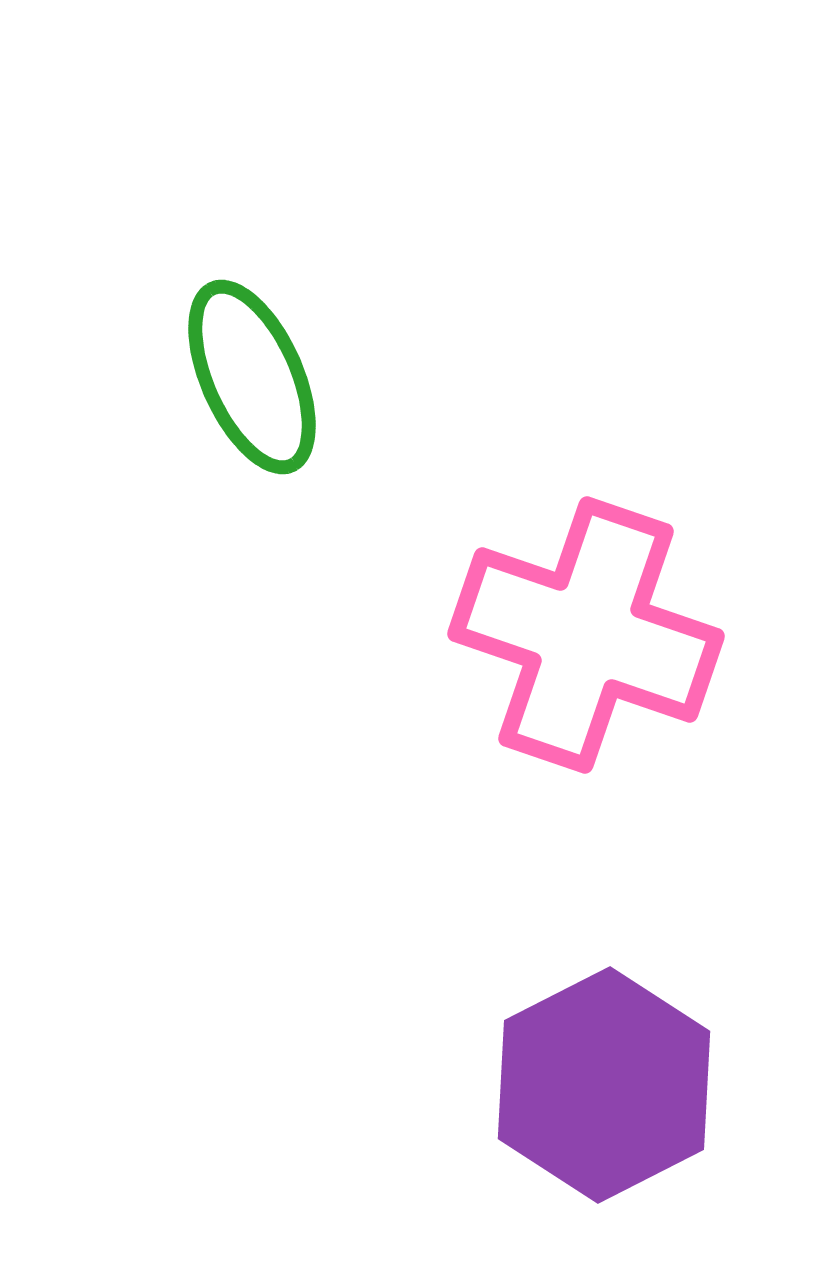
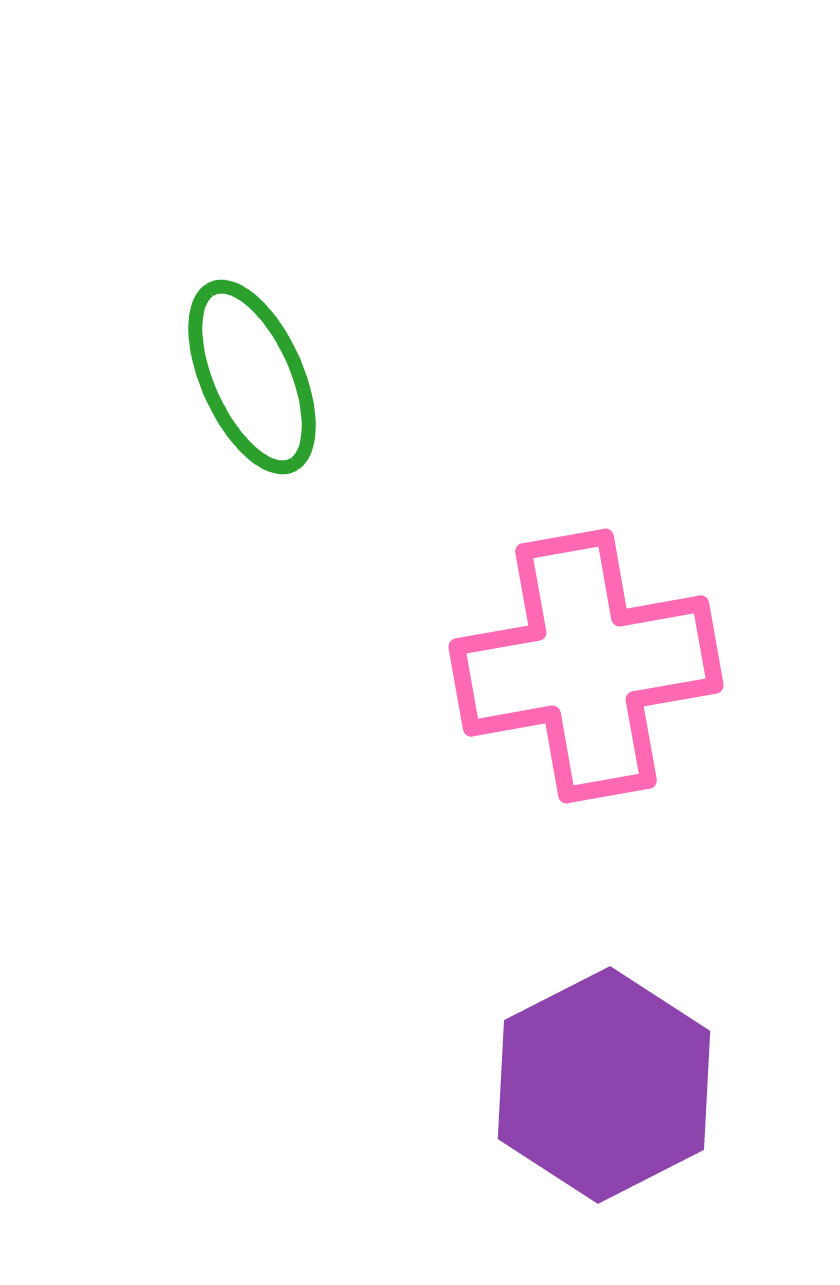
pink cross: moved 31 px down; rotated 29 degrees counterclockwise
